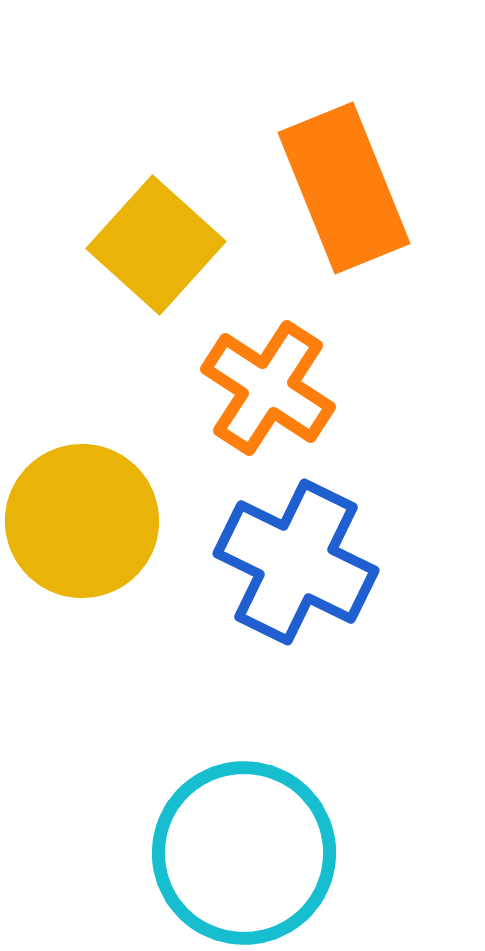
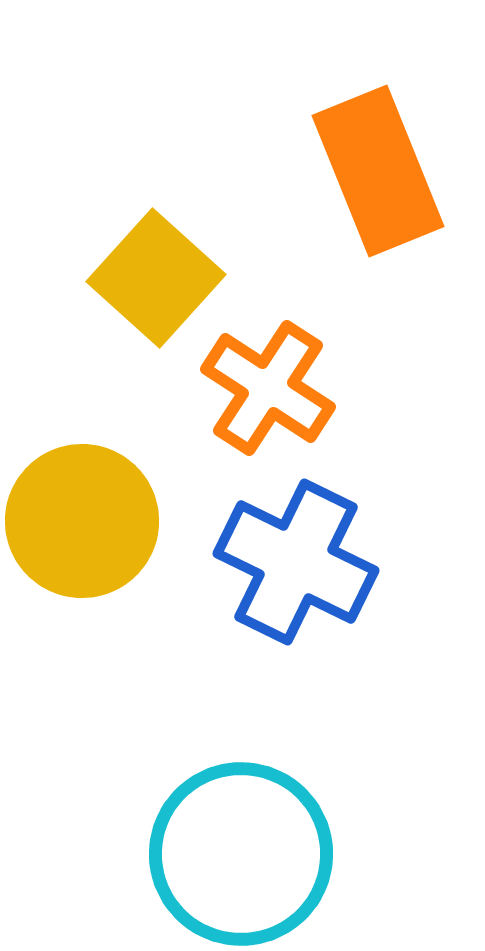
orange rectangle: moved 34 px right, 17 px up
yellow square: moved 33 px down
cyan circle: moved 3 px left, 1 px down
